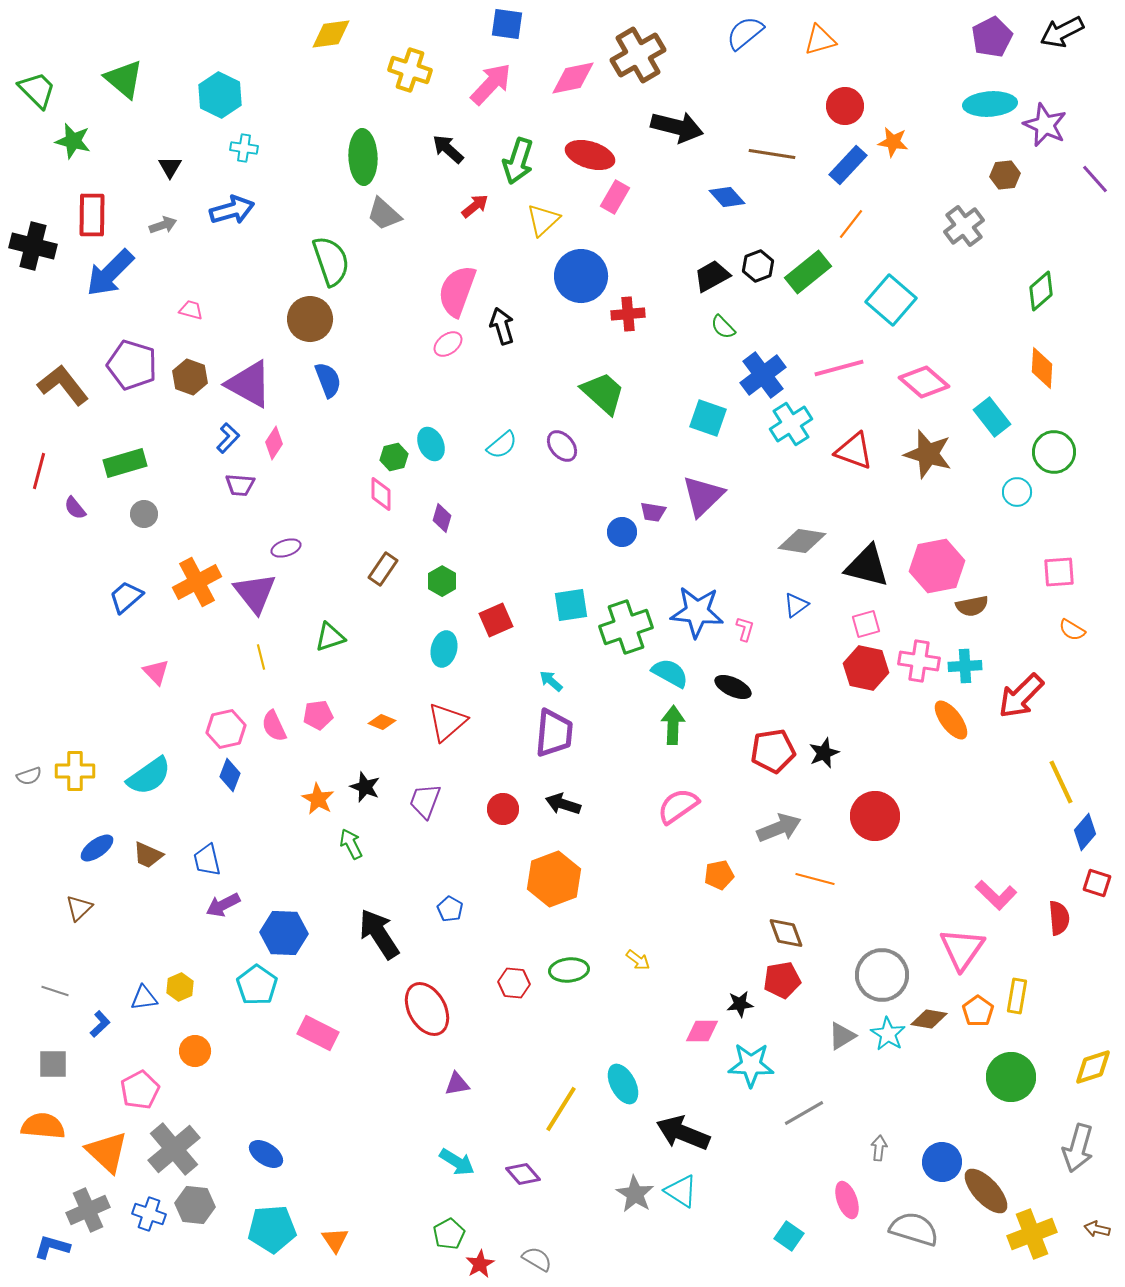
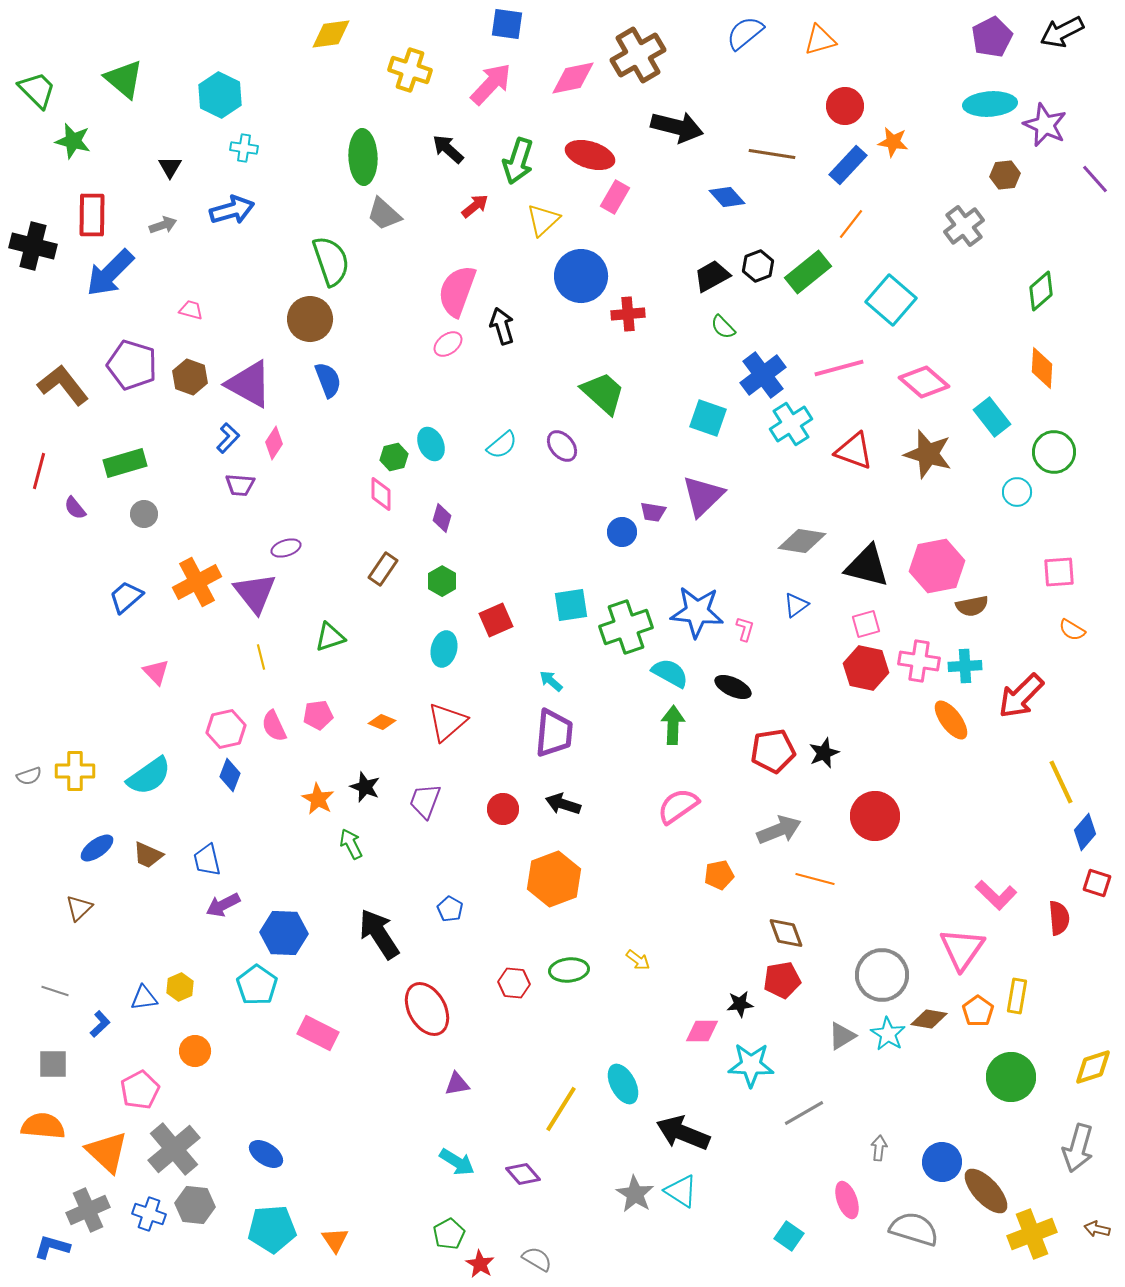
gray arrow at (779, 828): moved 2 px down
red star at (480, 1264): rotated 12 degrees counterclockwise
